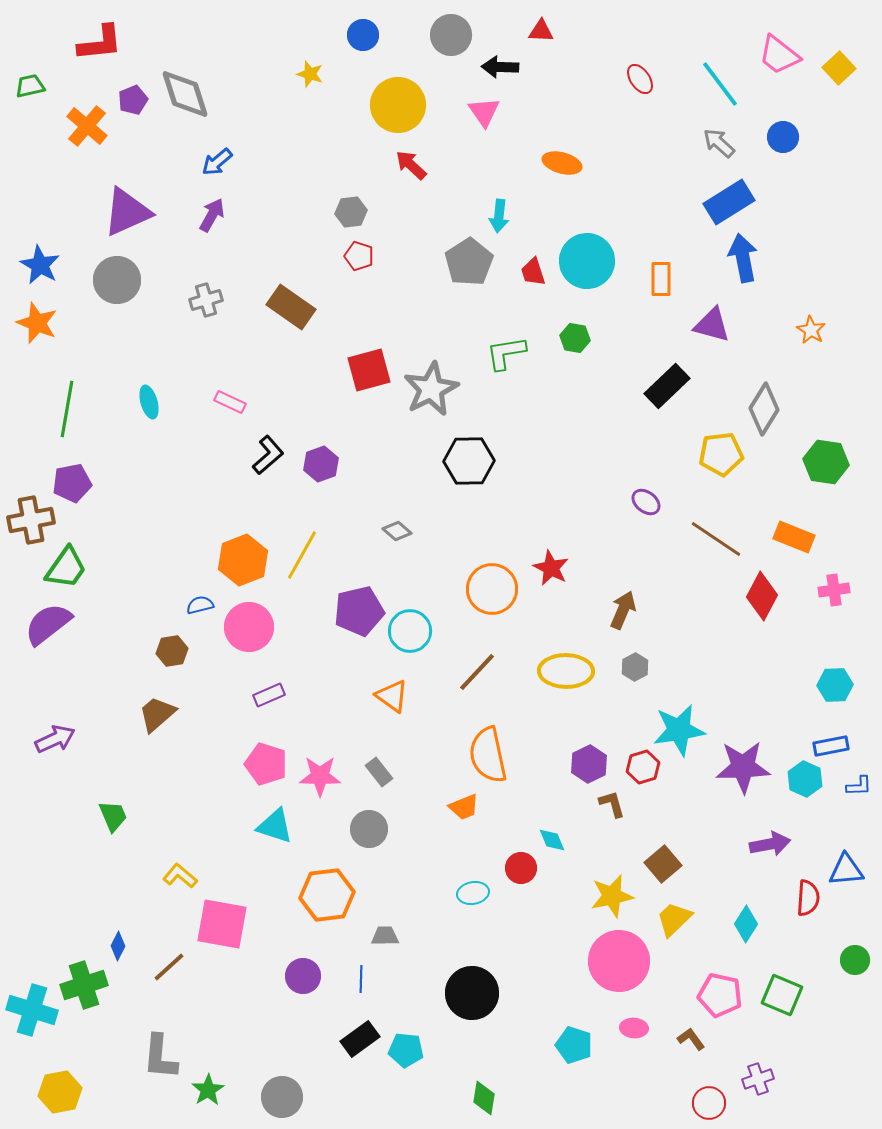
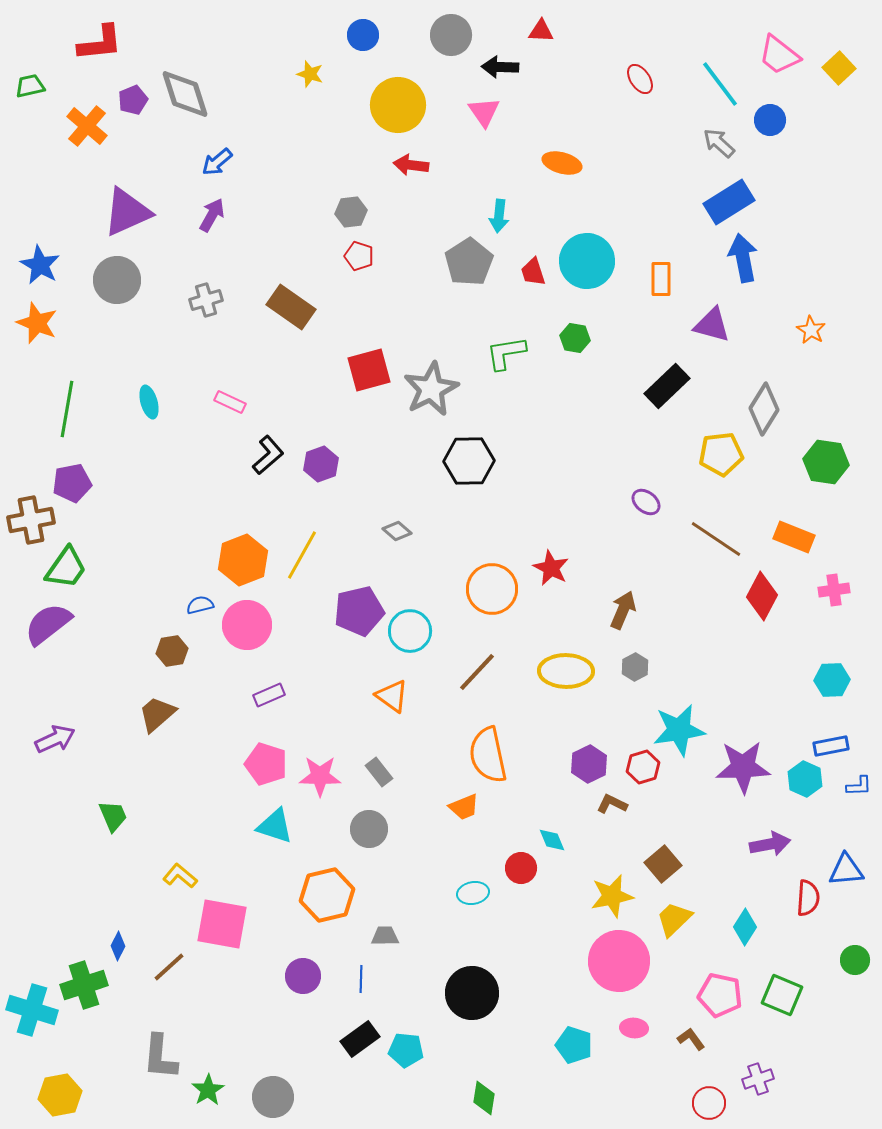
blue circle at (783, 137): moved 13 px left, 17 px up
red arrow at (411, 165): rotated 36 degrees counterclockwise
pink circle at (249, 627): moved 2 px left, 2 px up
cyan hexagon at (835, 685): moved 3 px left, 5 px up
brown L-shape at (612, 804): rotated 48 degrees counterclockwise
orange hexagon at (327, 895): rotated 6 degrees counterclockwise
cyan diamond at (746, 924): moved 1 px left, 3 px down
yellow hexagon at (60, 1092): moved 3 px down
gray circle at (282, 1097): moved 9 px left
